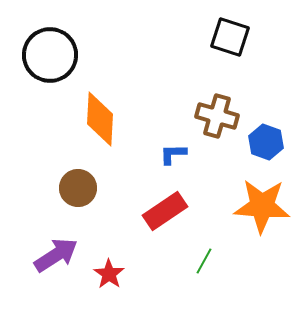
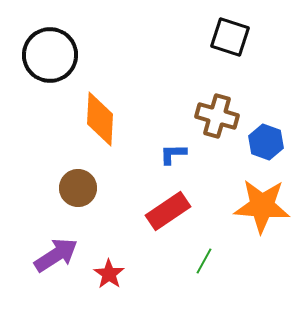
red rectangle: moved 3 px right
